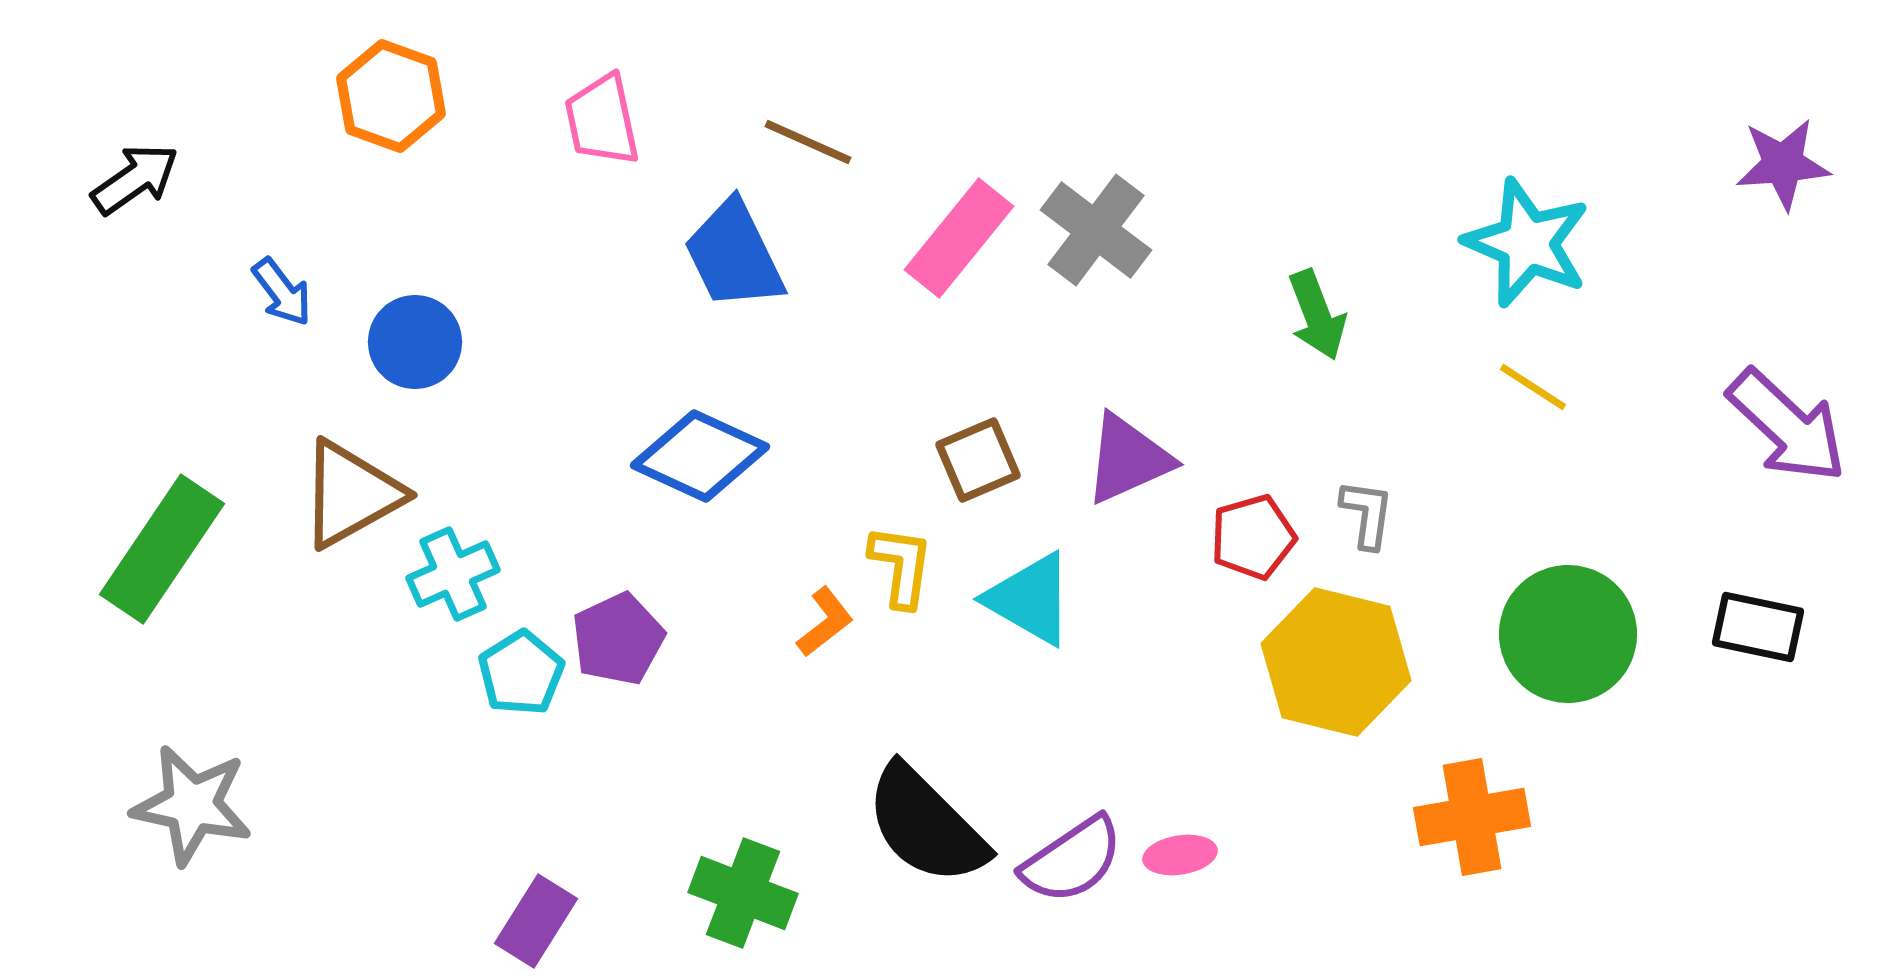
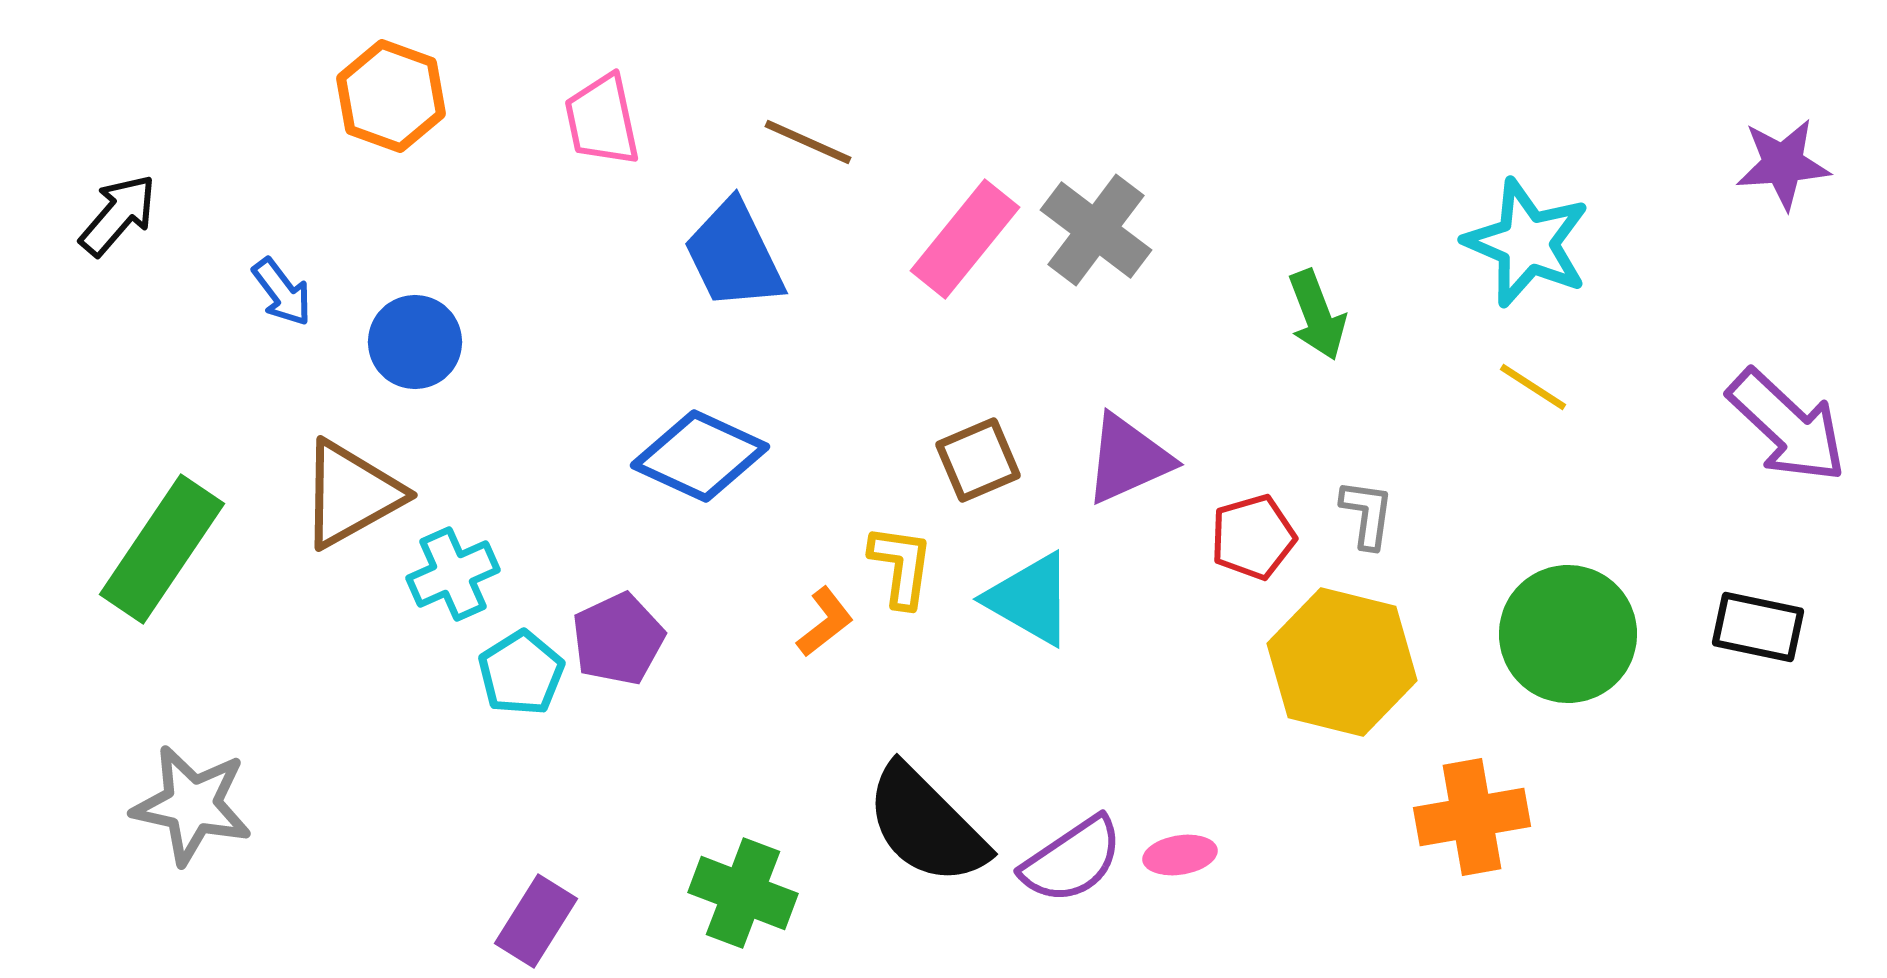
black arrow: moved 17 px left, 36 px down; rotated 14 degrees counterclockwise
pink rectangle: moved 6 px right, 1 px down
yellow hexagon: moved 6 px right
